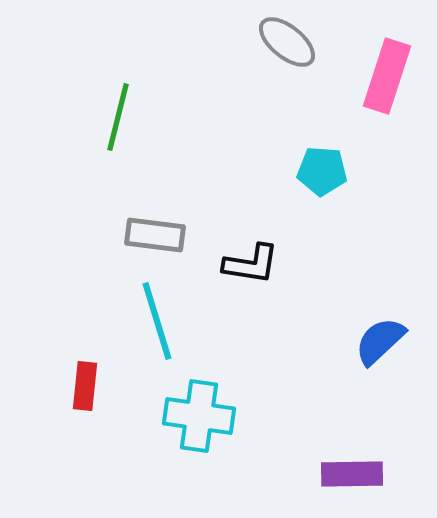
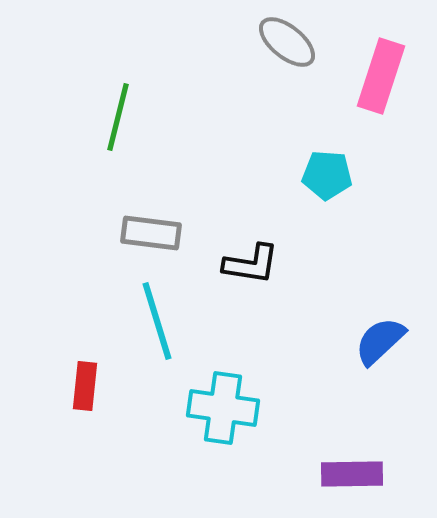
pink rectangle: moved 6 px left
cyan pentagon: moved 5 px right, 4 px down
gray rectangle: moved 4 px left, 2 px up
cyan cross: moved 24 px right, 8 px up
